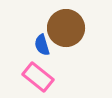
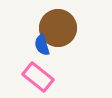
brown circle: moved 8 px left
